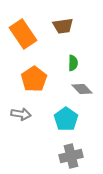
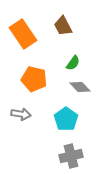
brown trapezoid: rotated 70 degrees clockwise
green semicircle: rotated 35 degrees clockwise
orange pentagon: rotated 25 degrees counterclockwise
gray diamond: moved 2 px left, 2 px up
